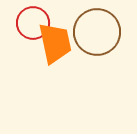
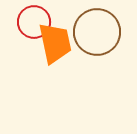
red circle: moved 1 px right, 1 px up
